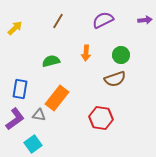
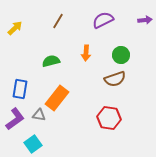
red hexagon: moved 8 px right
